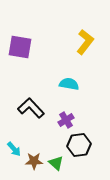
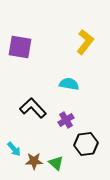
black L-shape: moved 2 px right
black hexagon: moved 7 px right, 1 px up
